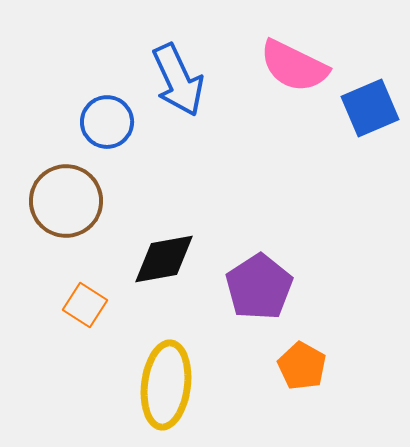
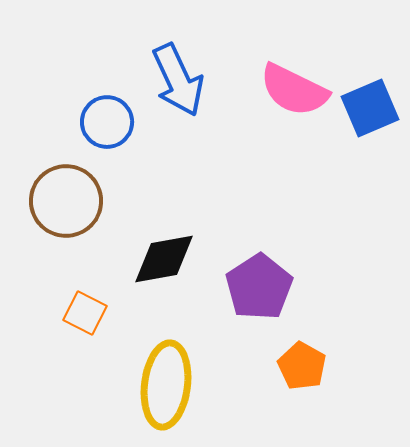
pink semicircle: moved 24 px down
orange square: moved 8 px down; rotated 6 degrees counterclockwise
